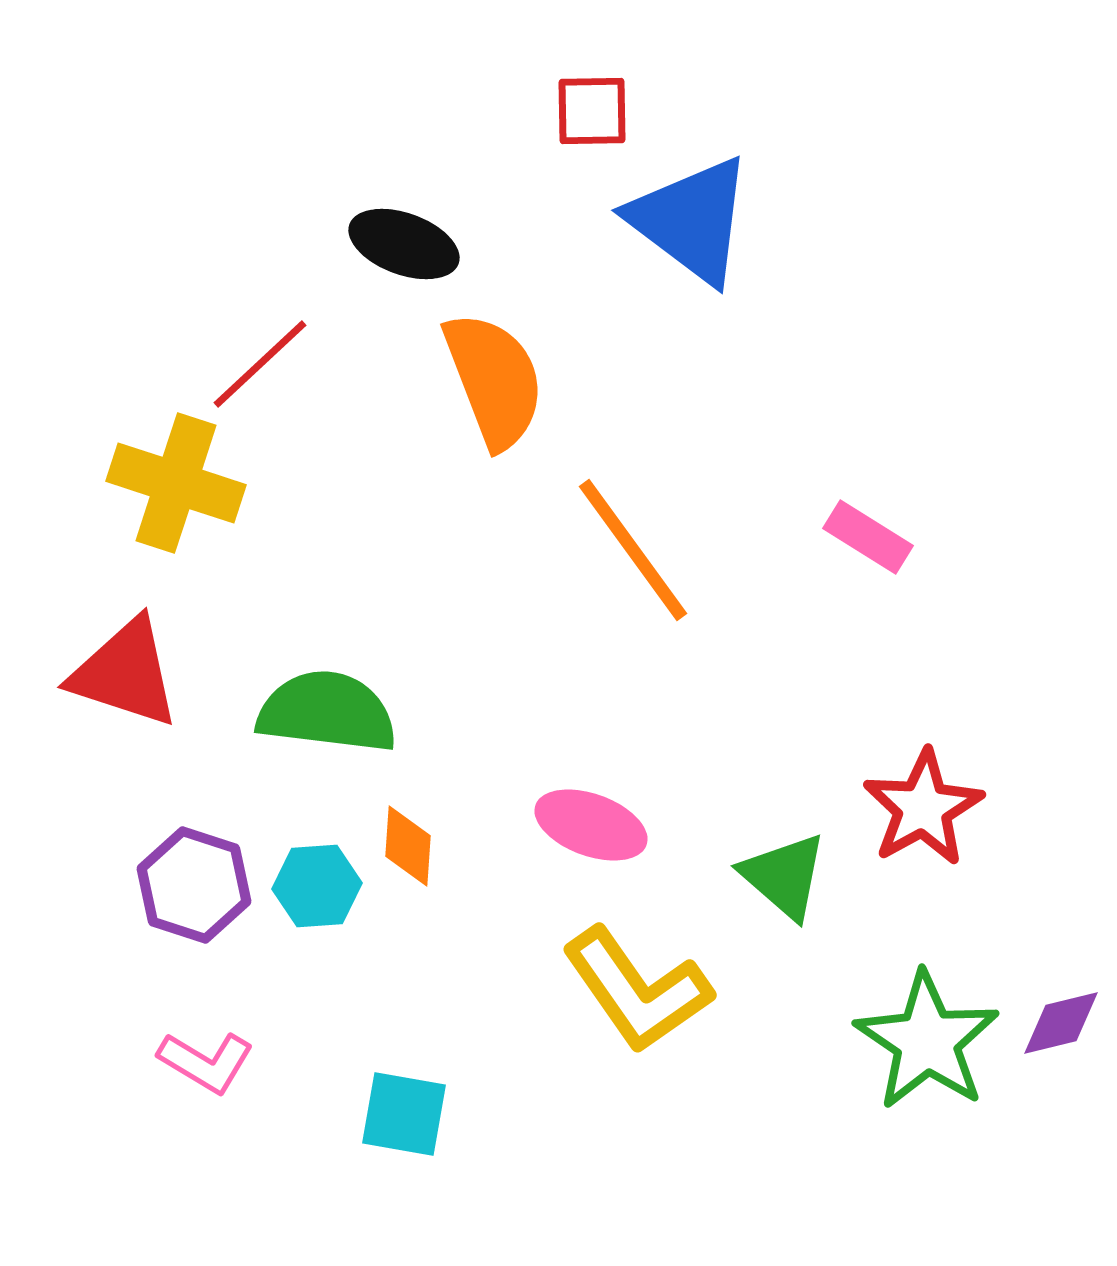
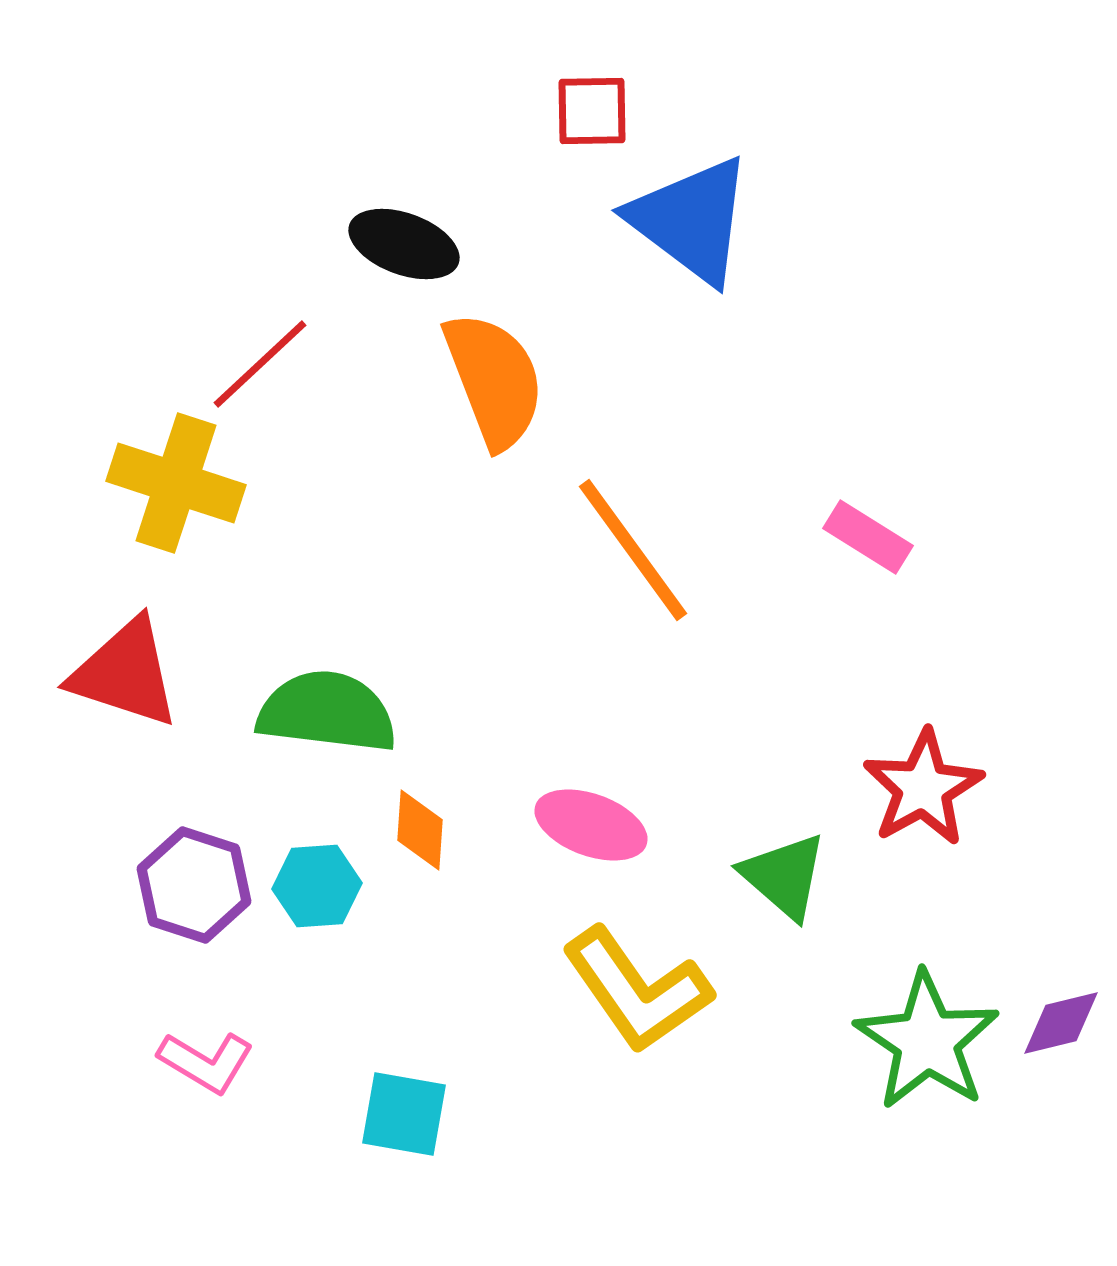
red star: moved 20 px up
orange diamond: moved 12 px right, 16 px up
